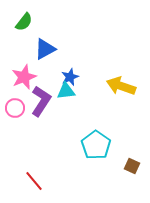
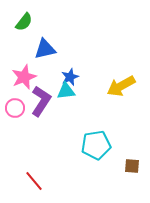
blue triangle: rotated 15 degrees clockwise
yellow arrow: rotated 48 degrees counterclockwise
cyan pentagon: rotated 28 degrees clockwise
brown square: rotated 21 degrees counterclockwise
